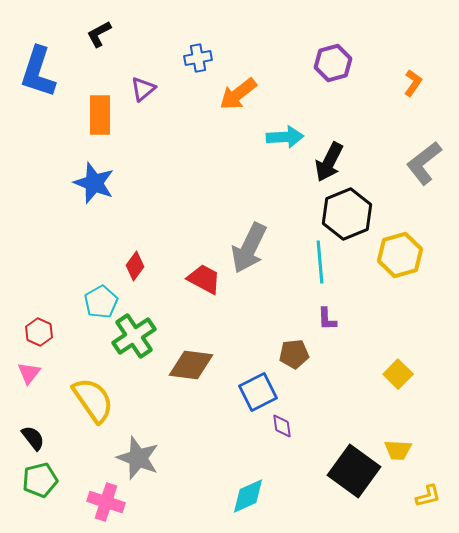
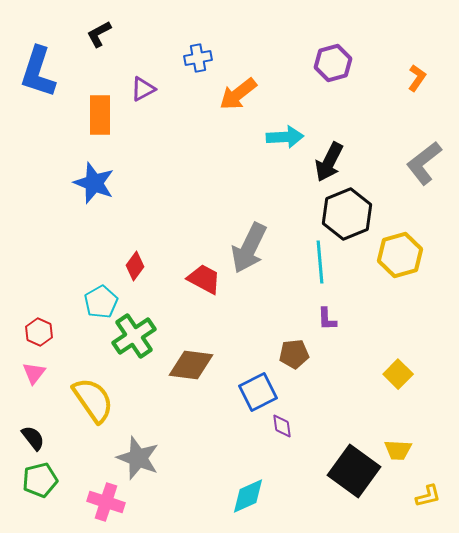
orange L-shape: moved 4 px right, 5 px up
purple triangle: rotated 12 degrees clockwise
pink triangle: moved 5 px right
